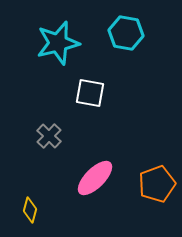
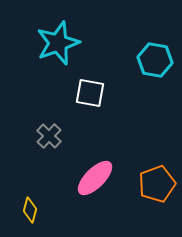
cyan hexagon: moved 29 px right, 27 px down
cyan star: rotated 6 degrees counterclockwise
